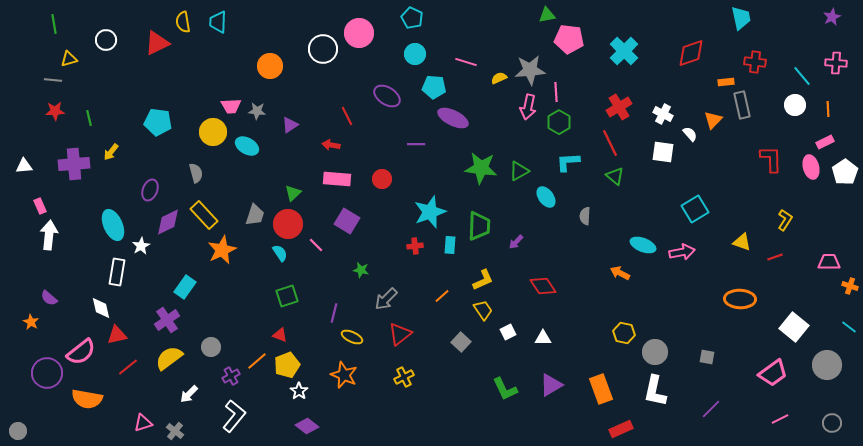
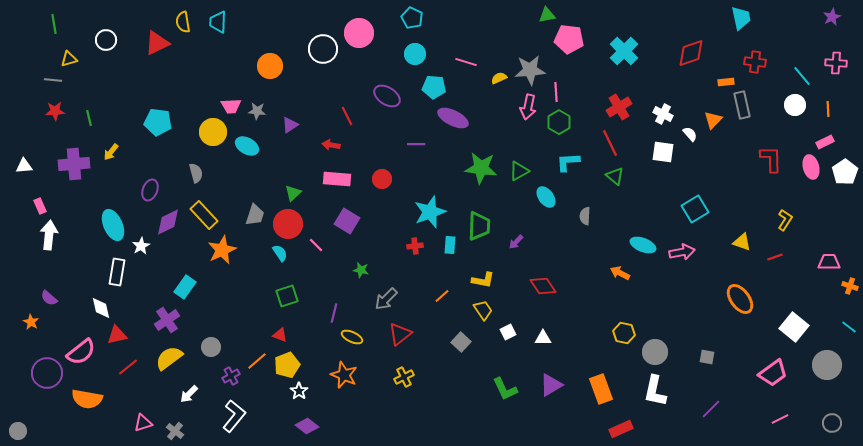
yellow L-shape at (483, 280): rotated 35 degrees clockwise
orange ellipse at (740, 299): rotated 52 degrees clockwise
